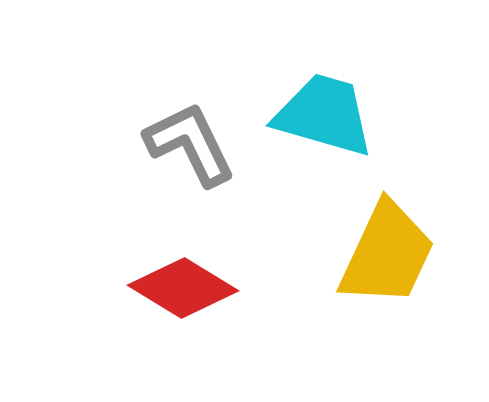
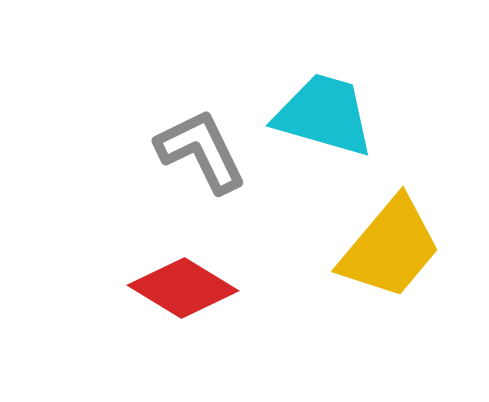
gray L-shape: moved 11 px right, 7 px down
yellow trapezoid: moved 3 px right, 6 px up; rotated 15 degrees clockwise
